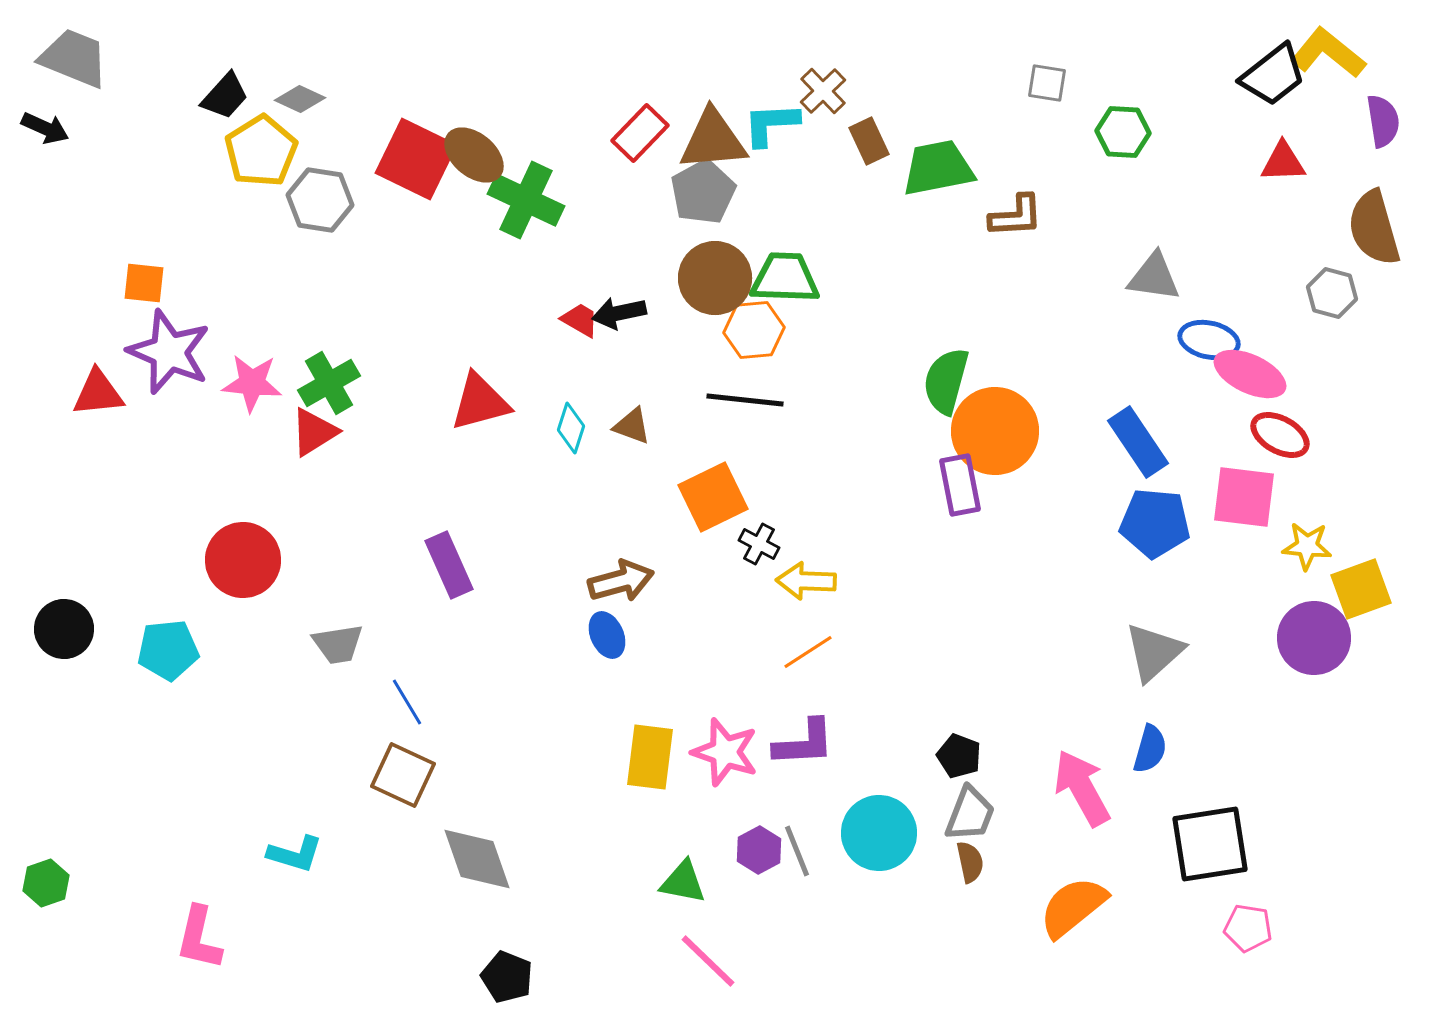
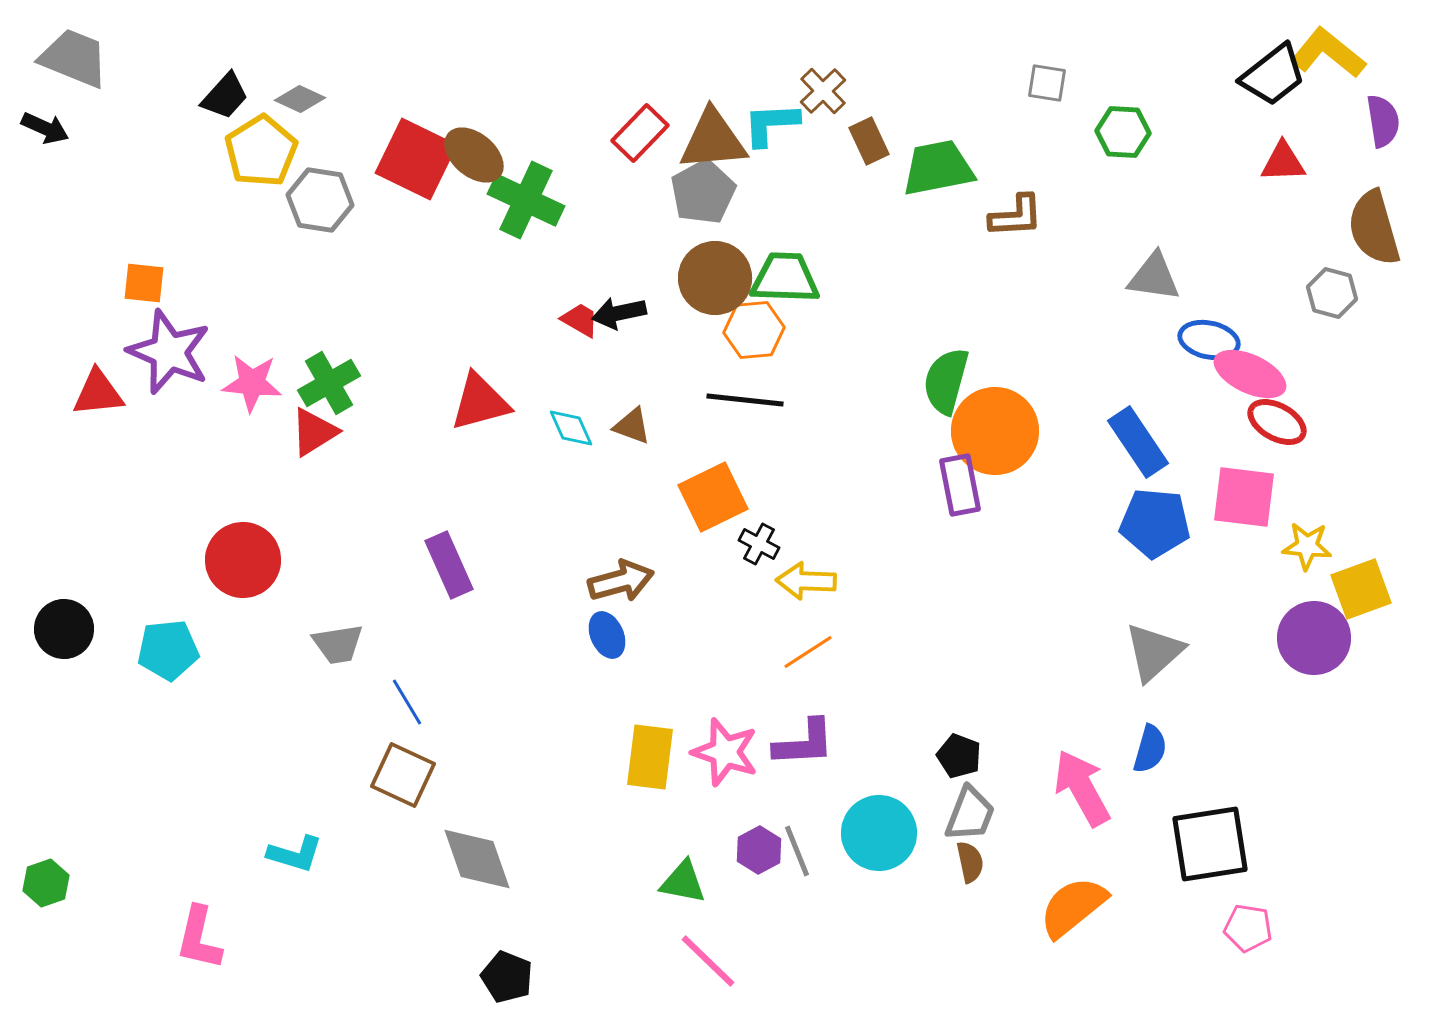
cyan diamond at (571, 428): rotated 42 degrees counterclockwise
red ellipse at (1280, 435): moved 3 px left, 13 px up
